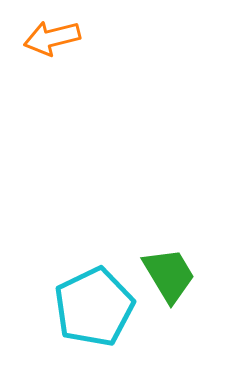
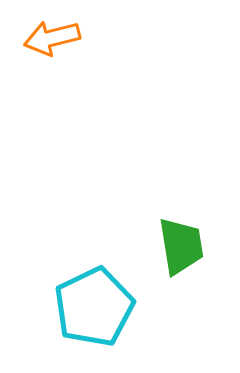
green trapezoid: moved 12 px right, 29 px up; rotated 22 degrees clockwise
